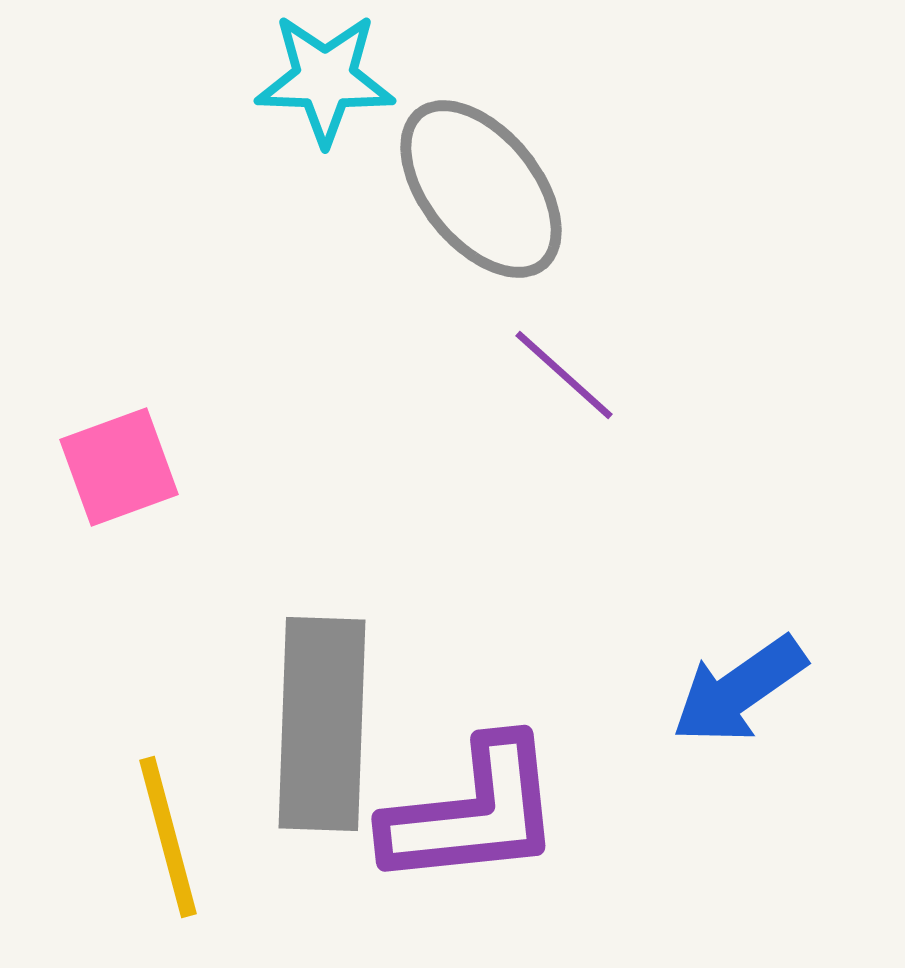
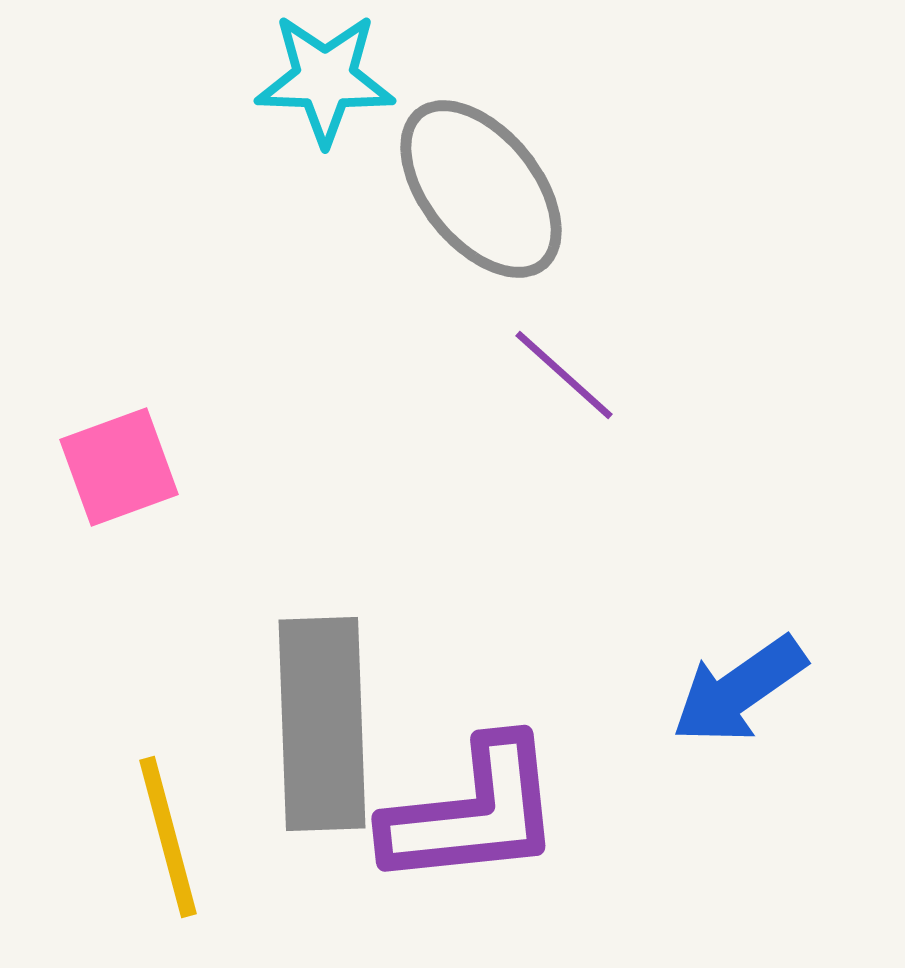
gray rectangle: rotated 4 degrees counterclockwise
